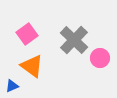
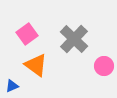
gray cross: moved 1 px up
pink circle: moved 4 px right, 8 px down
orange triangle: moved 4 px right, 1 px up
